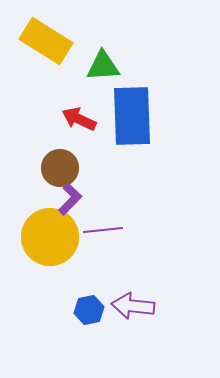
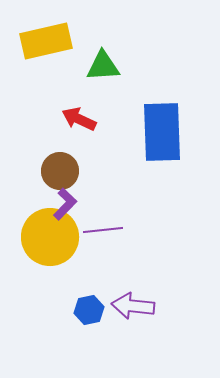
yellow rectangle: rotated 45 degrees counterclockwise
blue rectangle: moved 30 px right, 16 px down
brown circle: moved 3 px down
purple L-shape: moved 5 px left, 5 px down
